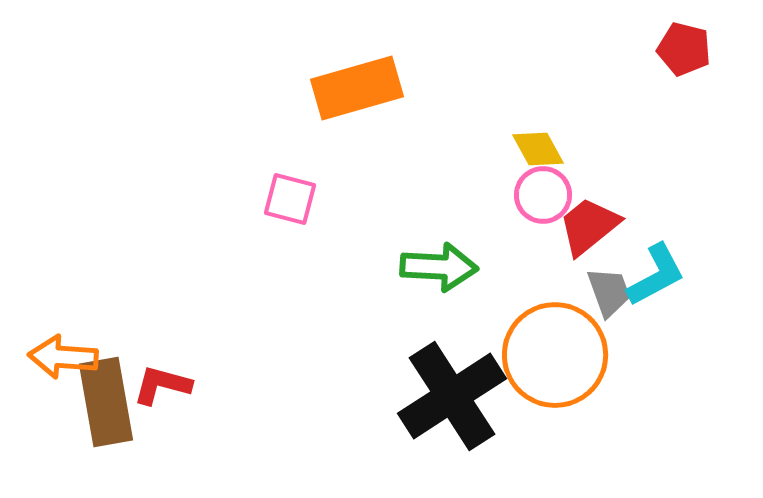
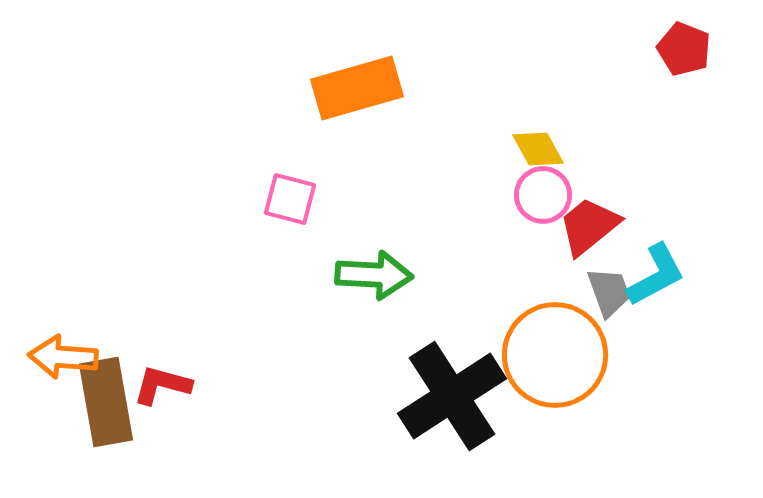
red pentagon: rotated 8 degrees clockwise
green arrow: moved 65 px left, 8 px down
